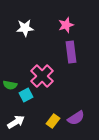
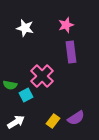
white star: rotated 18 degrees clockwise
